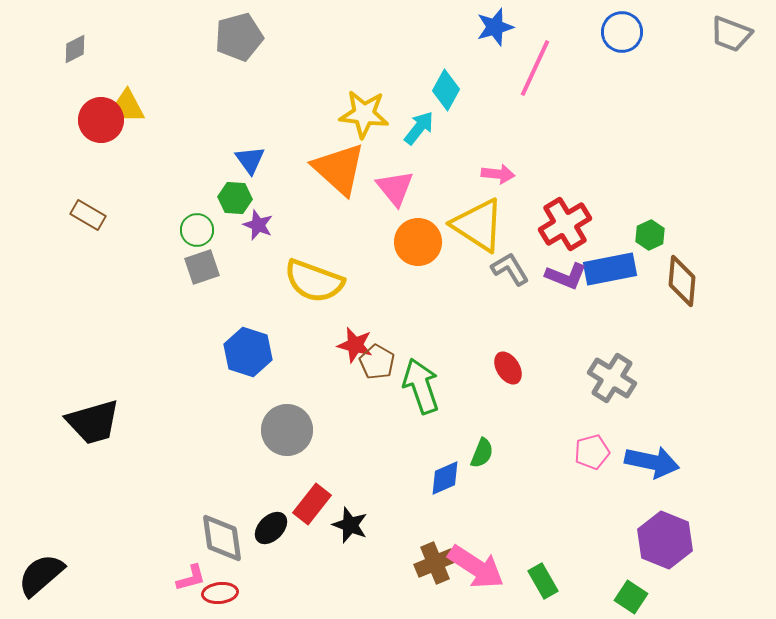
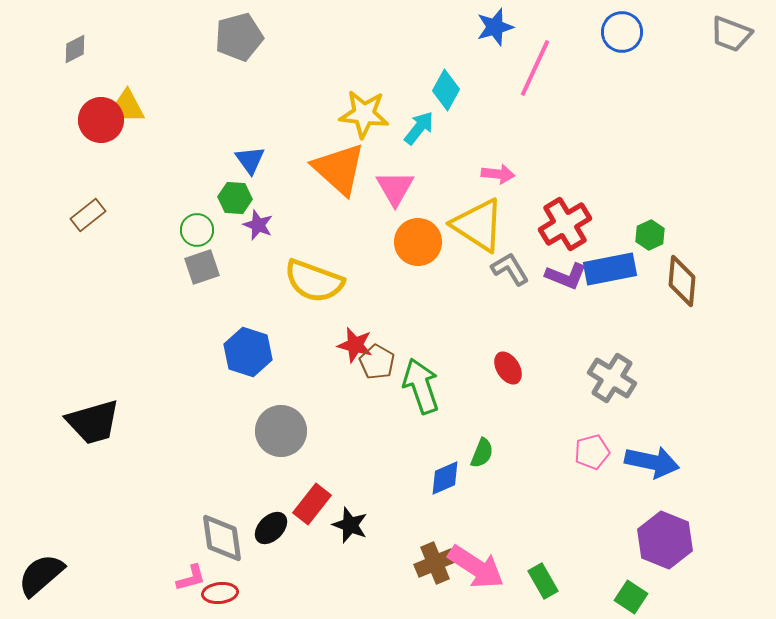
pink triangle at (395, 188): rotated 9 degrees clockwise
brown rectangle at (88, 215): rotated 68 degrees counterclockwise
gray circle at (287, 430): moved 6 px left, 1 px down
